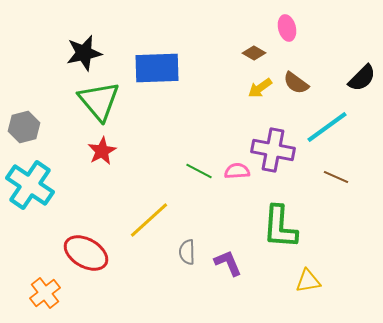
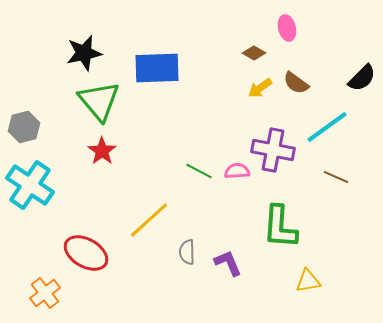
red star: rotated 8 degrees counterclockwise
